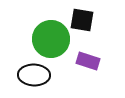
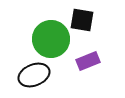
purple rectangle: rotated 40 degrees counterclockwise
black ellipse: rotated 24 degrees counterclockwise
